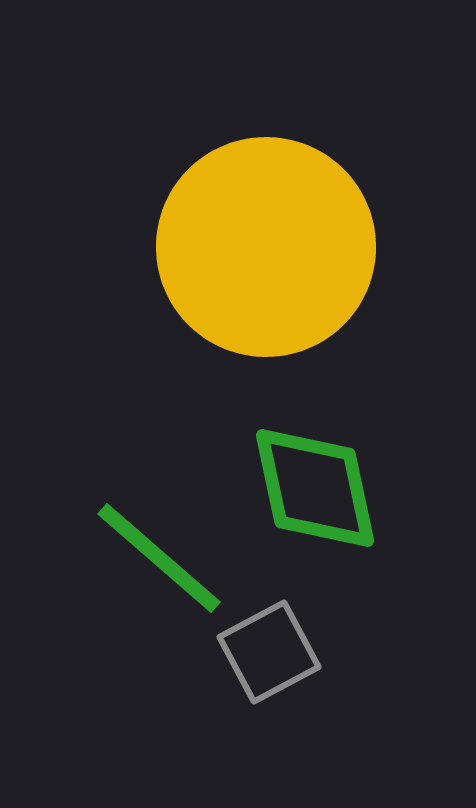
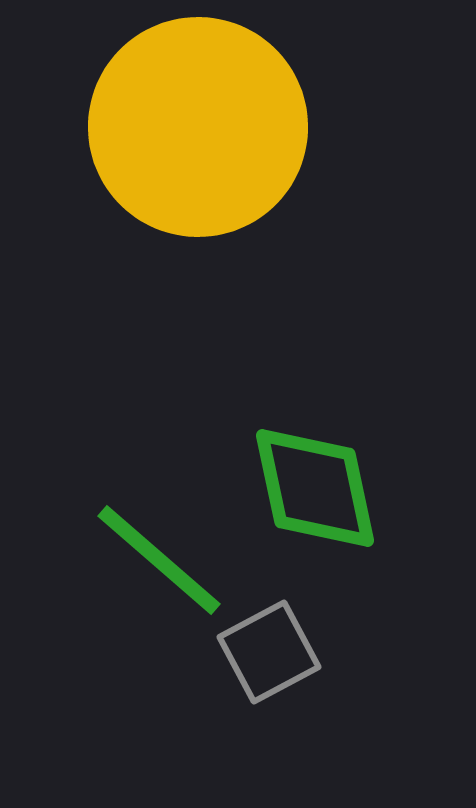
yellow circle: moved 68 px left, 120 px up
green line: moved 2 px down
